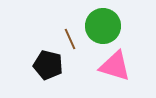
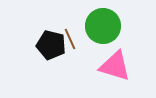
black pentagon: moved 3 px right, 20 px up
